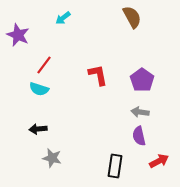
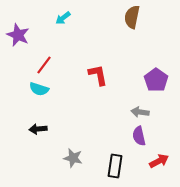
brown semicircle: rotated 140 degrees counterclockwise
purple pentagon: moved 14 px right
gray star: moved 21 px right
